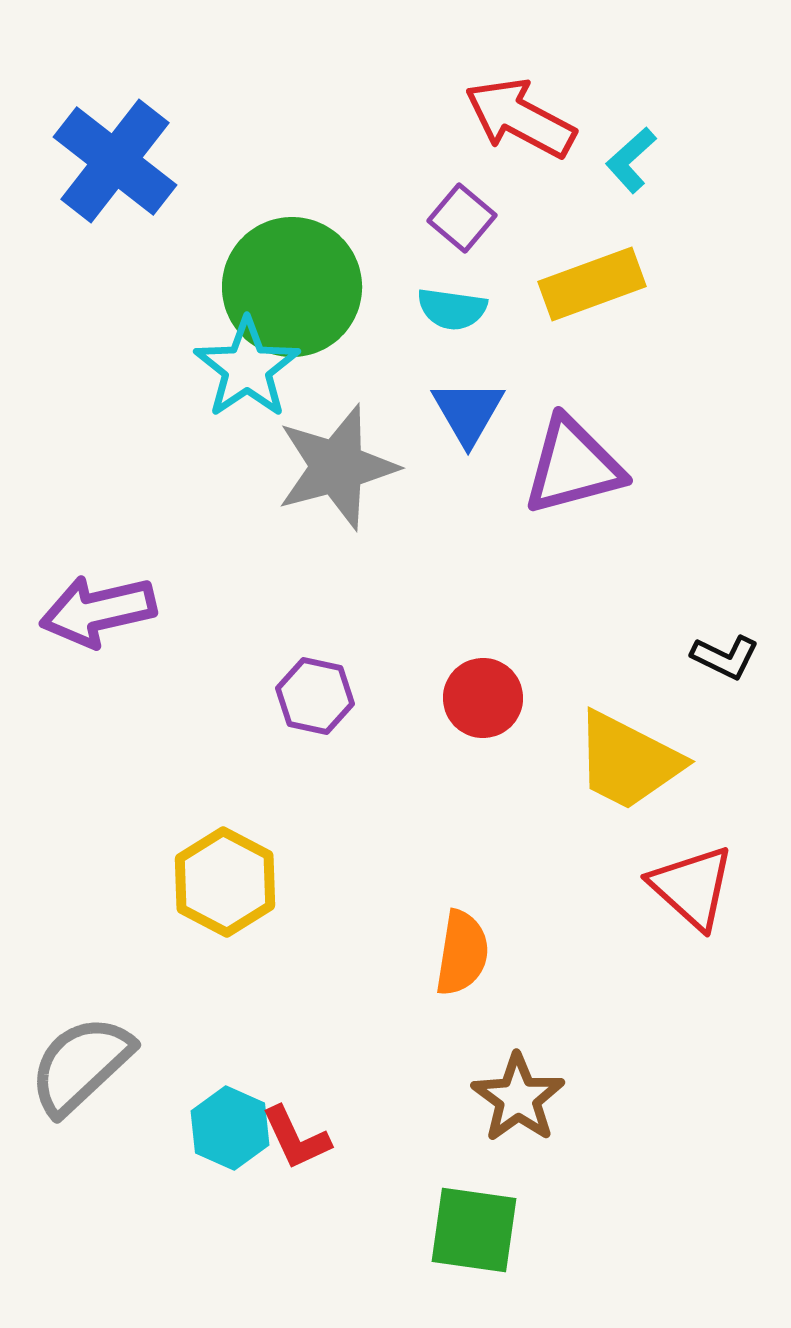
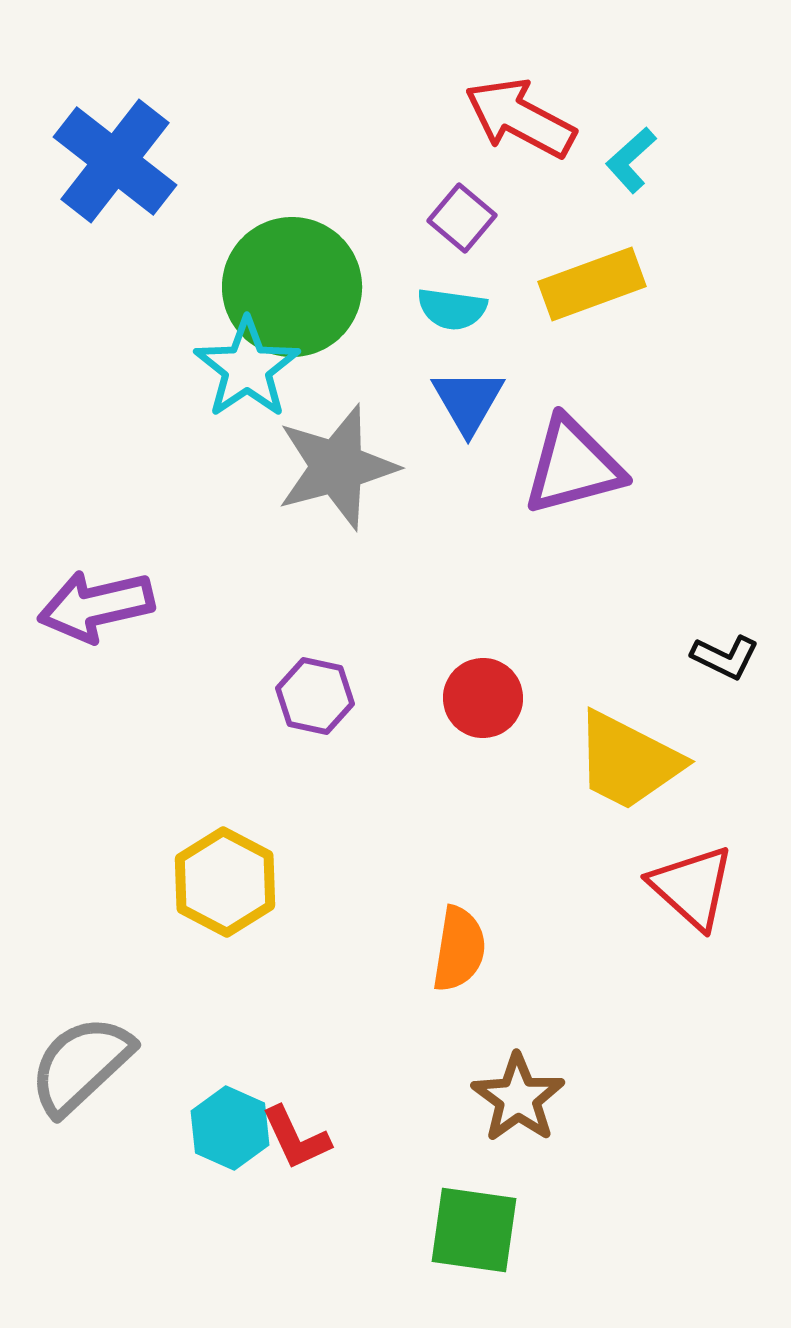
blue triangle: moved 11 px up
purple arrow: moved 2 px left, 5 px up
orange semicircle: moved 3 px left, 4 px up
